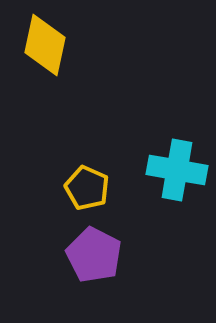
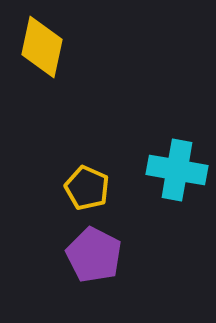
yellow diamond: moved 3 px left, 2 px down
